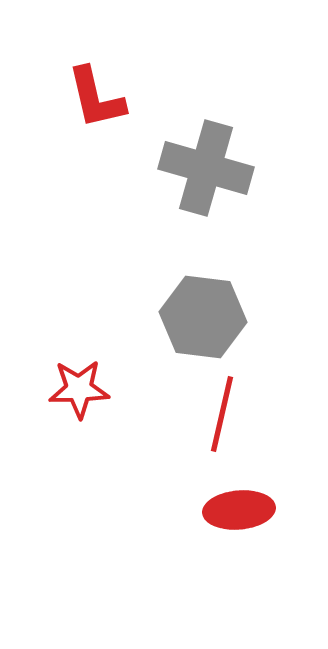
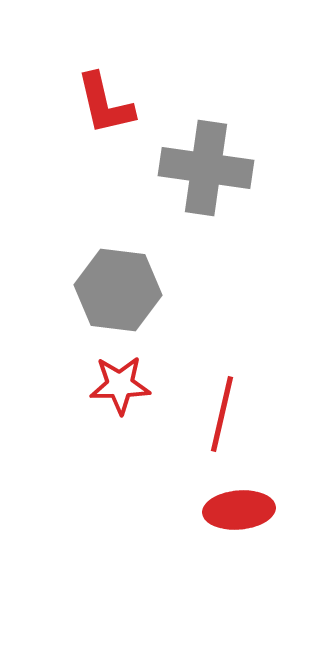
red L-shape: moved 9 px right, 6 px down
gray cross: rotated 8 degrees counterclockwise
gray hexagon: moved 85 px left, 27 px up
red star: moved 41 px right, 4 px up
